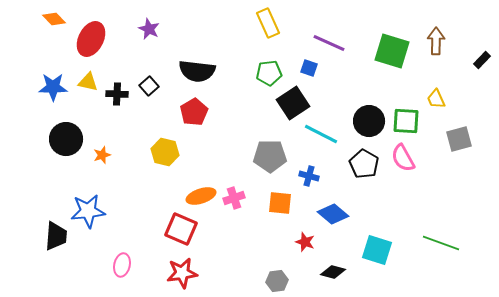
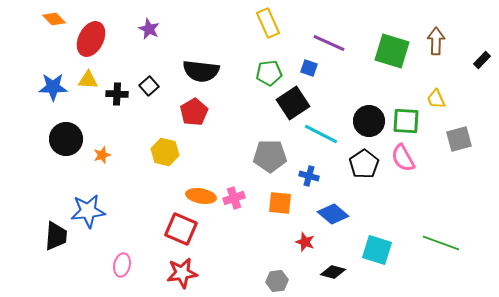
black semicircle at (197, 71): moved 4 px right
yellow triangle at (88, 82): moved 2 px up; rotated 10 degrees counterclockwise
black pentagon at (364, 164): rotated 8 degrees clockwise
orange ellipse at (201, 196): rotated 28 degrees clockwise
